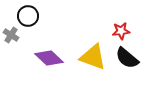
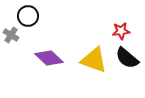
yellow triangle: moved 1 px right, 3 px down
